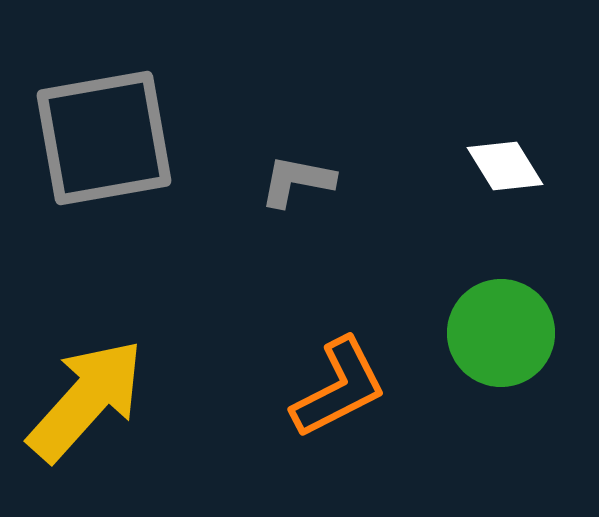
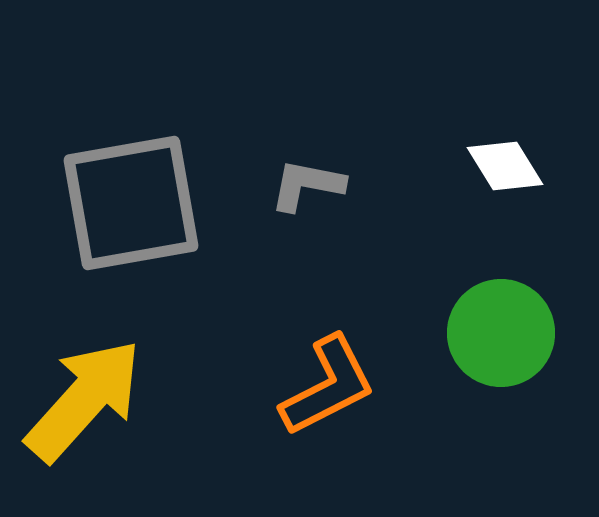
gray square: moved 27 px right, 65 px down
gray L-shape: moved 10 px right, 4 px down
orange L-shape: moved 11 px left, 2 px up
yellow arrow: moved 2 px left
